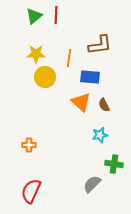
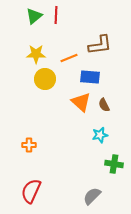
orange line: rotated 60 degrees clockwise
yellow circle: moved 2 px down
gray semicircle: moved 12 px down
